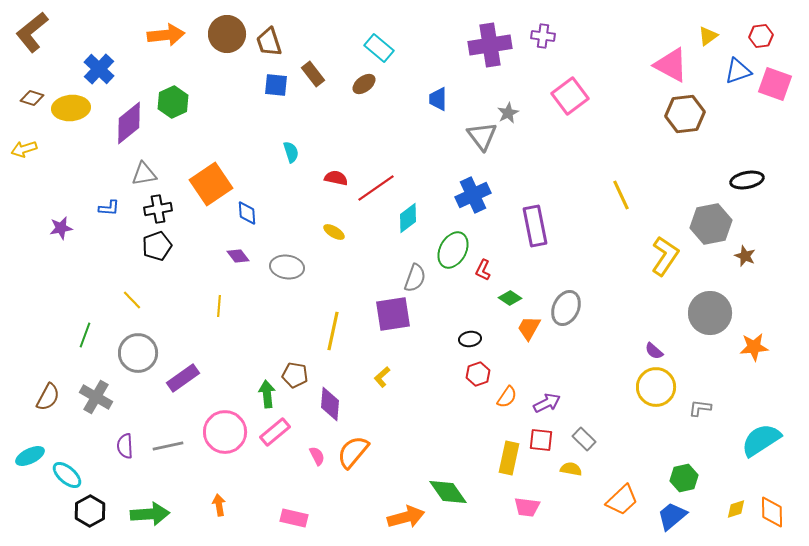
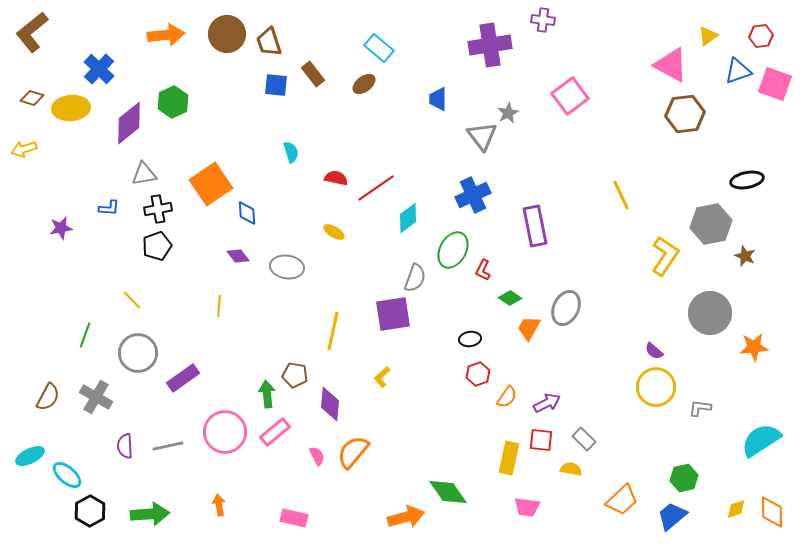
purple cross at (543, 36): moved 16 px up
